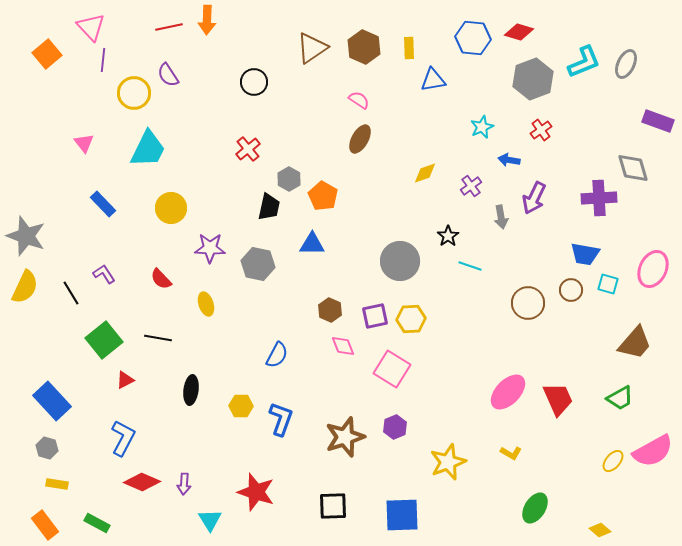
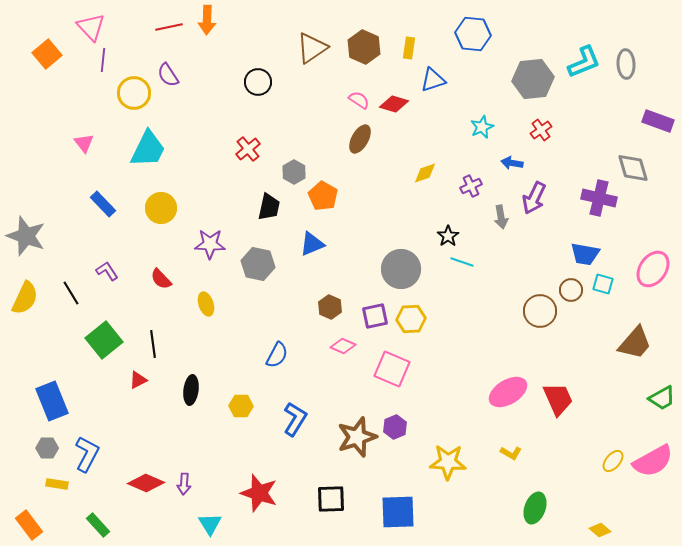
red diamond at (519, 32): moved 125 px left, 72 px down
blue hexagon at (473, 38): moved 4 px up
yellow rectangle at (409, 48): rotated 10 degrees clockwise
gray ellipse at (626, 64): rotated 28 degrees counterclockwise
gray hexagon at (533, 79): rotated 15 degrees clockwise
blue triangle at (433, 80): rotated 8 degrees counterclockwise
black circle at (254, 82): moved 4 px right
blue arrow at (509, 160): moved 3 px right, 3 px down
gray hexagon at (289, 179): moved 5 px right, 7 px up
purple cross at (471, 186): rotated 10 degrees clockwise
purple cross at (599, 198): rotated 16 degrees clockwise
yellow circle at (171, 208): moved 10 px left
blue triangle at (312, 244): rotated 24 degrees counterclockwise
purple star at (210, 248): moved 4 px up
gray circle at (400, 261): moved 1 px right, 8 px down
cyan line at (470, 266): moved 8 px left, 4 px up
pink ellipse at (653, 269): rotated 9 degrees clockwise
purple L-shape at (104, 274): moved 3 px right, 3 px up
cyan square at (608, 284): moved 5 px left
yellow semicircle at (25, 287): moved 11 px down
brown circle at (528, 303): moved 12 px right, 8 px down
brown hexagon at (330, 310): moved 3 px up
black line at (158, 338): moved 5 px left, 6 px down; rotated 72 degrees clockwise
pink diamond at (343, 346): rotated 45 degrees counterclockwise
pink square at (392, 369): rotated 9 degrees counterclockwise
red triangle at (125, 380): moved 13 px right
pink ellipse at (508, 392): rotated 15 degrees clockwise
green trapezoid at (620, 398): moved 42 px right
blue rectangle at (52, 401): rotated 21 degrees clockwise
blue L-shape at (281, 419): moved 14 px right; rotated 12 degrees clockwise
brown star at (345, 437): moved 12 px right
blue L-shape at (123, 438): moved 36 px left, 16 px down
gray hexagon at (47, 448): rotated 15 degrees counterclockwise
pink semicircle at (653, 451): moved 10 px down
yellow star at (448, 462): rotated 24 degrees clockwise
red diamond at (142, 482): moved 4 px right, 1 px down
red star at (256, 492): moved 3 px right, 1 px down
black square at (333, 506): moved 2 px left, 7 px up
green ellipse at (535, 508): rotated 12 degrees counterclockwise
blue square at (402, 515): moved 4 px left, 3 px up
cyan triangle at (210, 520): moved 4 px down
green rectangle at (97, 523): moved 1 px right, 2 px down; rotated 20 degrees clockwise
orange rectangle at (45, 525): moved 16 px left
